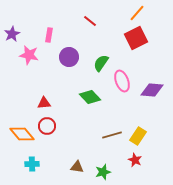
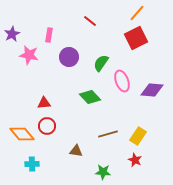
brown line: moved 4 px left, 1 px up
brown triangle: moved 1 px left, 16 px up
green star: rotated 21 degrees clockwise
